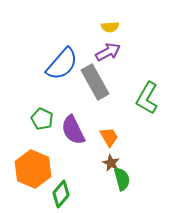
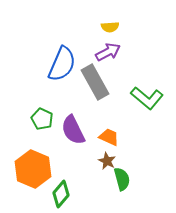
blue semicircle: rotated 18 degrees counterclockwise
green L-shape: rotated 80 degrees counterclockwise
orange trapezoid: rotated 35 degrees counterclockwise
brown star: moved 4 px left, 2 px up
